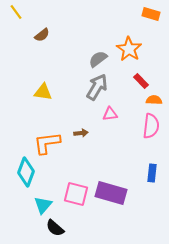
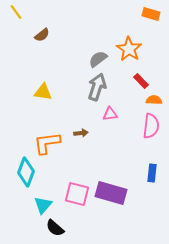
gray arrow: rotated 12 degrees counterclockwise
pink square: moved 1 px right
